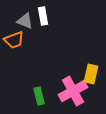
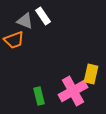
white rectangle: rotated 24 degrees counterclockwise
